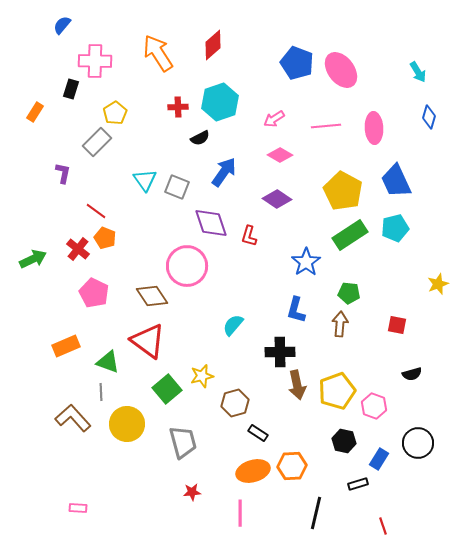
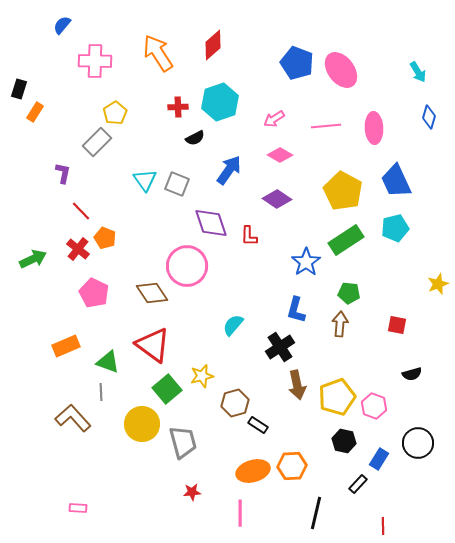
black rectangle at (71, 89): moved 52 px left
black semicircle at (200, 138): moved 5 px left
blue arrow at (224, 172): moved 5 px right, 2 px up
gray square at (177, 187): moved 3 px up
red line at (96, 211): moved 15 px left; rotated 10 degrees clockwise
green rectangle at (350, 235): moved 4 px left, 5 px down
red L-shape at (249, 236): rotated 15 degrees counterclockwise
brown diamond at (152, 296): moved 3 px up
red triangle at (148, 341): moved 5 px right, 4 px down
black cross at (280, 352): moved 5 px up; rotated 32 degrees counterclockwise
yellow pentagon at (337, 391): moved 6 px down
yellow circle at (127, 424): moved 15 px right
black rectangle at (258, 433): moved 8 px up
black rectangle at (358, 484): rotated 30 degrees counterclockwise
red line at (383, 526): rotated 18 degrees clockwise
